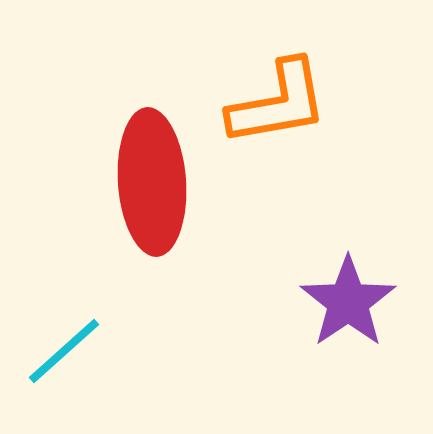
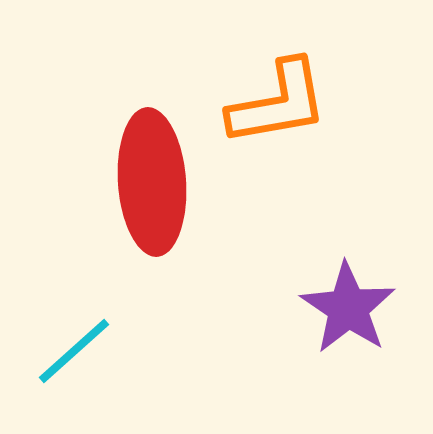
purple star: moved 6 px down; rotated 4 degrees counterclockwise
cyan line: moved 10 px right
